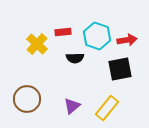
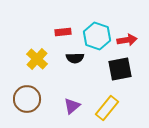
yellow cross: moved 15 px down
